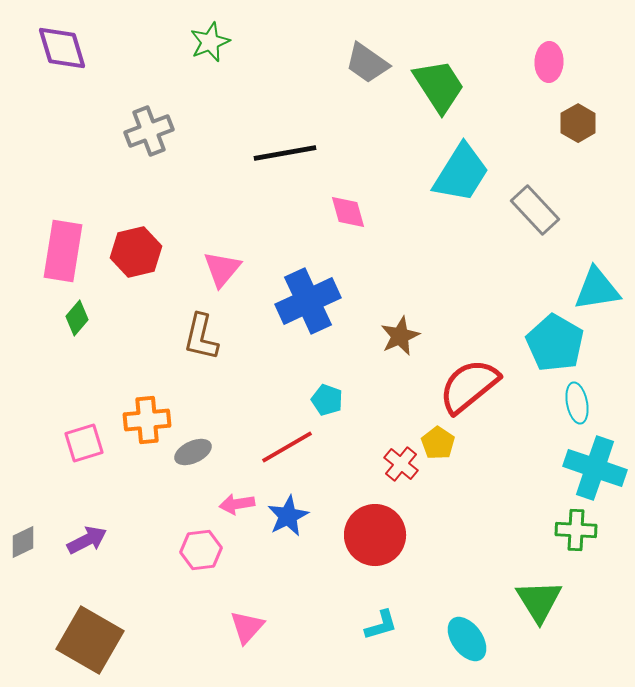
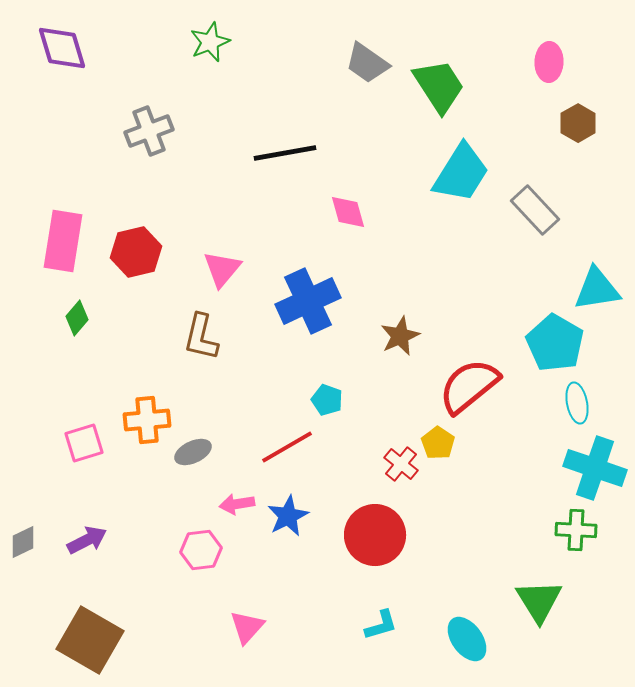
pink rectangle at (63, 251): moved 10 px up
